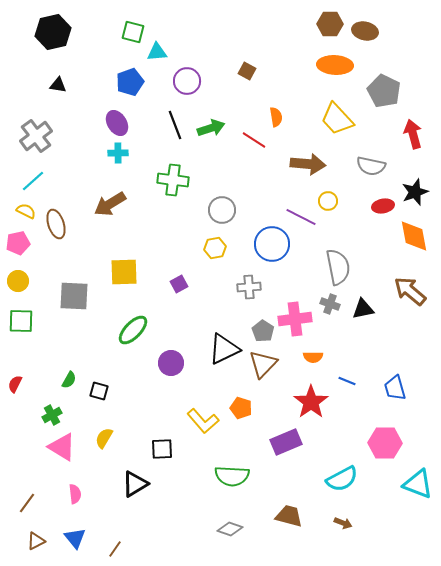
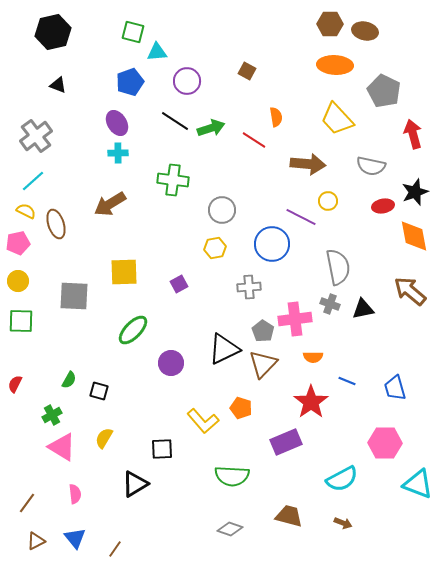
black triangle at (58, 85): rotated 12 degrees clockwise
black line at (175, 125): moved 4 px up; rotated 36 degrees counterclockwise
